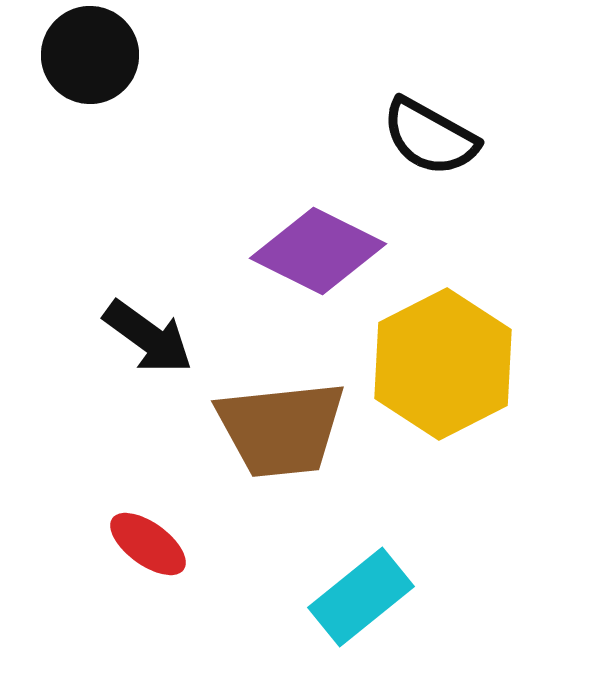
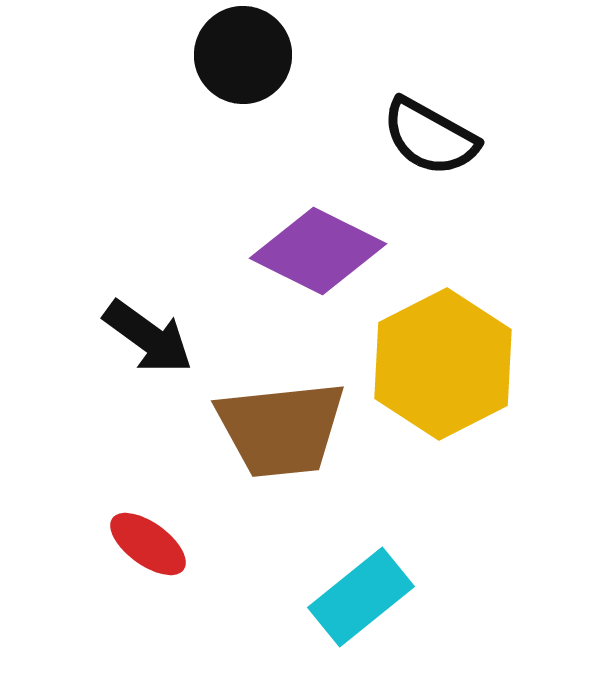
black circle: moved 153 px right
